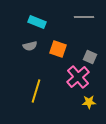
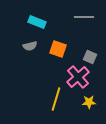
yellow line: moved 20 px right, 8 px down
